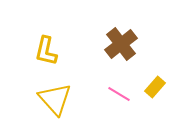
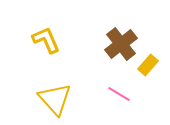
yellow L-shape: moved 11 px up; rotated 144 degrees clockwise
yellow rectangle: moved 7 px left, 22 px up
